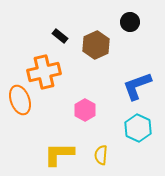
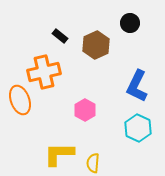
black circle: moved 1 px down
blue L-shape: rotated 44 degrees counterclockwise
yellow semicircle: moved 8 px left, 8 px down
